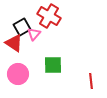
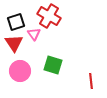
black square: moved 6 px left, 5 px up; rotated 12 degrees clockwise
pink triangle: rotated 16 degrees counterclockwise
red triangle: rotated 24 degrees clockwise
green square: rotated 18 degrees clockwise
pink circle: moved 2 px right, 3 px up
